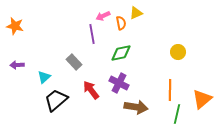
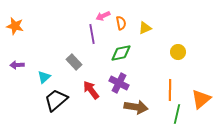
yellow triangle: moved 9 px right, 15 px down
orange triangle: moved 1 px left
